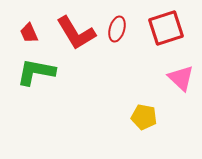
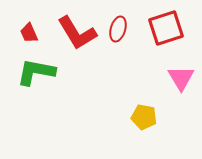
red ellipse: moved 1 px right
red L-shape: moved 1 px right
pink triangle: rotated 16 degrees clockwise
